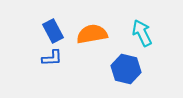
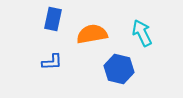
blue rectangle: moved 12 px up; rotated 40 degrees clockwise
blue L-shape: moved 4 px down
blue hexagon: moved 7 px left
